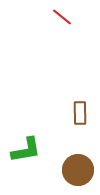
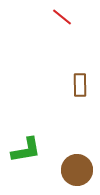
brown rectangle: moved 28 px up
brown circle: moved 1 px left
